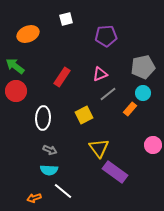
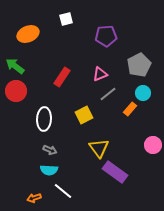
gray pentagon: moved 4 px left, 2 px up; rotated 15 degrees counterclockwise
white ellipse: moved 1 px right, 1 px down
